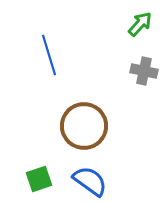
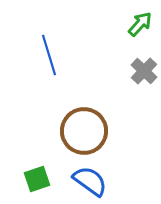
gray cross: rotated 32 degrees clockwise
brown circle: moved 5 px down
green square: moved 2 px left
